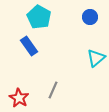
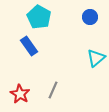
red star: moved 1 px right, 4 px up
